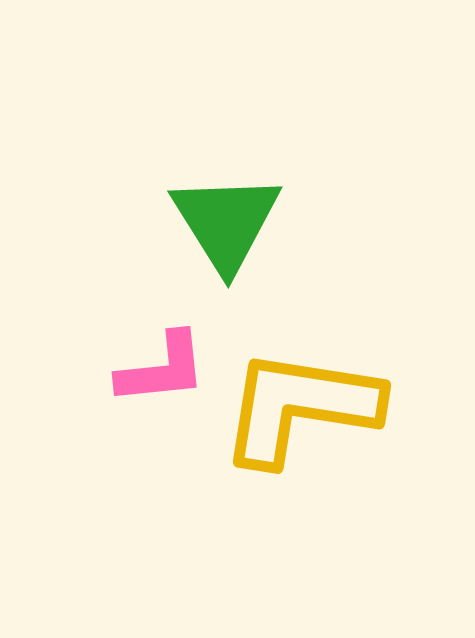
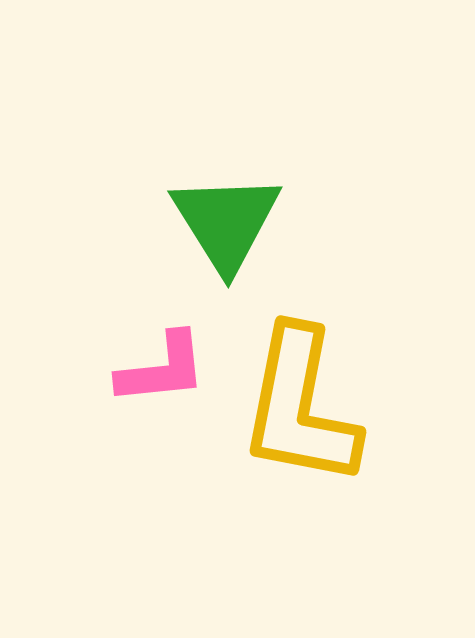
yellow L-shape: rotated 88 degrees counterclockwise
